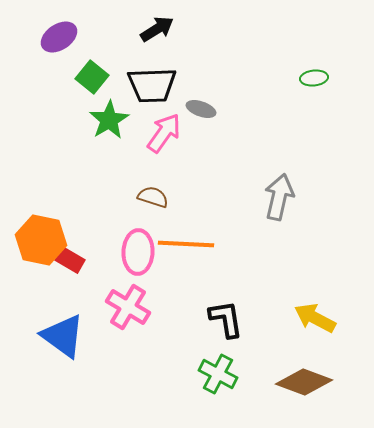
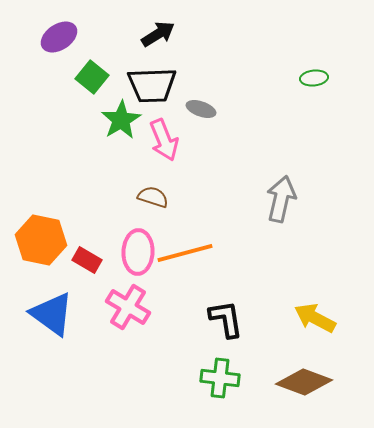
black arrow: moved 1 px right, 5 px down
green star: moved 12 px right
pink arrow: moved 7 px down; rotated 123 degrees clockwise
gray arrow: moved 2 px right, 2 px down
orange line: moved 1 px left, 9 px down; rotated 18 degrees counterclockwise
red rectangle: moved 17 px right
blue triangle: moved 11 px left, 22 px up
green cross: moved 2 px right, 4 px down; rotated 21 degrees counterclockwise
